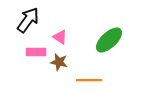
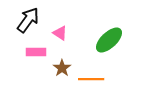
pink triangle: moved 4 px up
brown star: moved 3 px right, 6 px down; rotated 24 degrees clockwise
orange line: moved 2 px right, 1 px up
